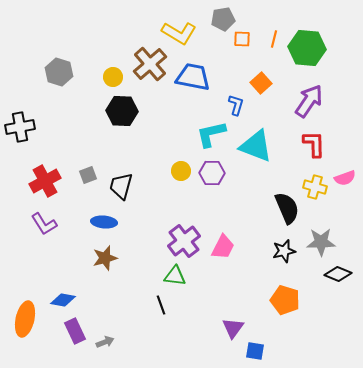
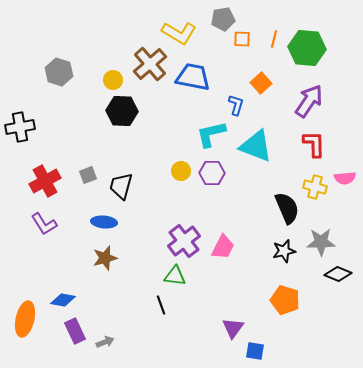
yellow circle at (113, 77): moved 3 px down
pink semicircle at (345, 178): rotated 15 degrees clockwise
